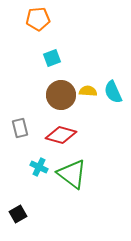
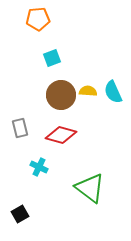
green triangle: moved 18 px right, 14 px down
black square: moved 2 px right
